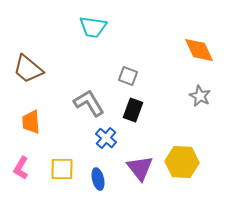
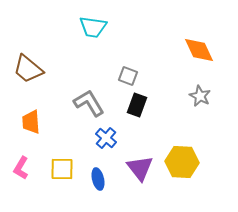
black rectangle: moved 4 px right, 5 px up
